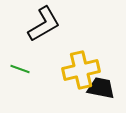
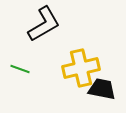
yellow cross: moved 2 px up
black trapezoid: moved 1 px right, 1 px down
